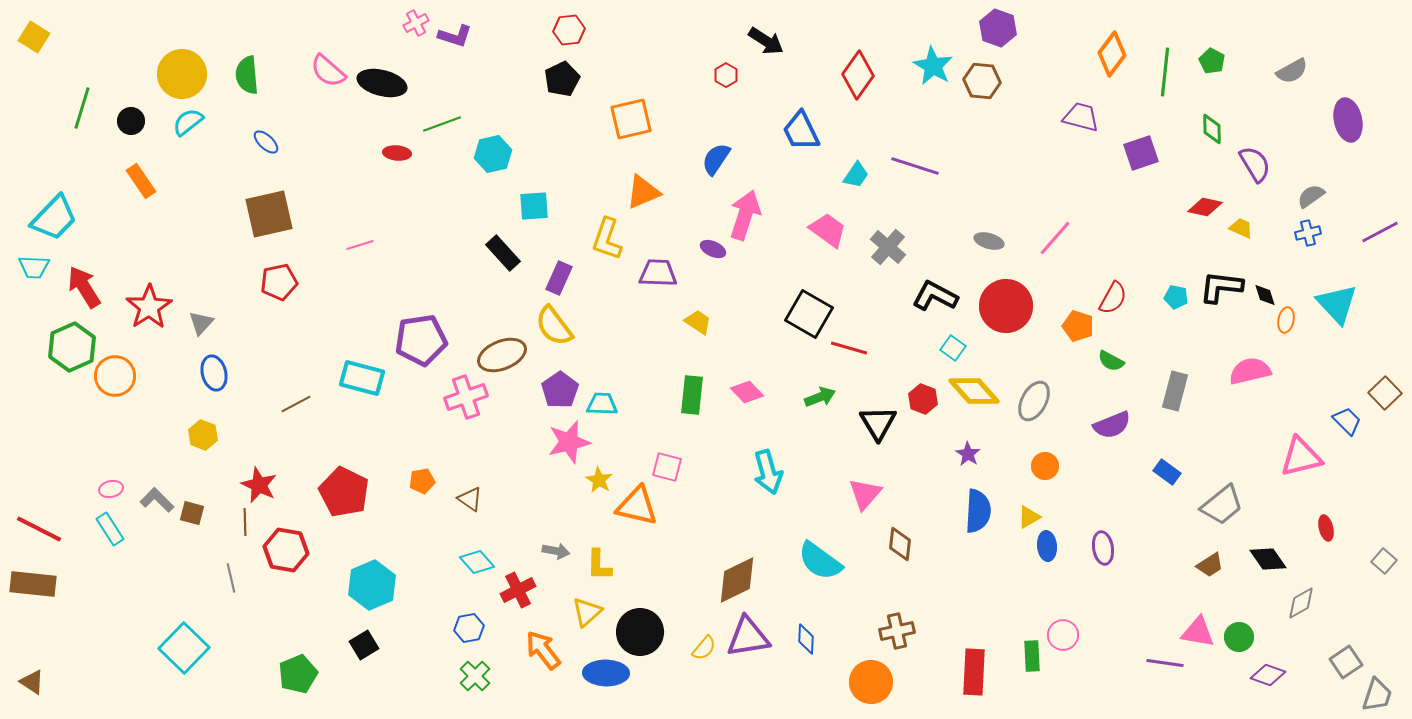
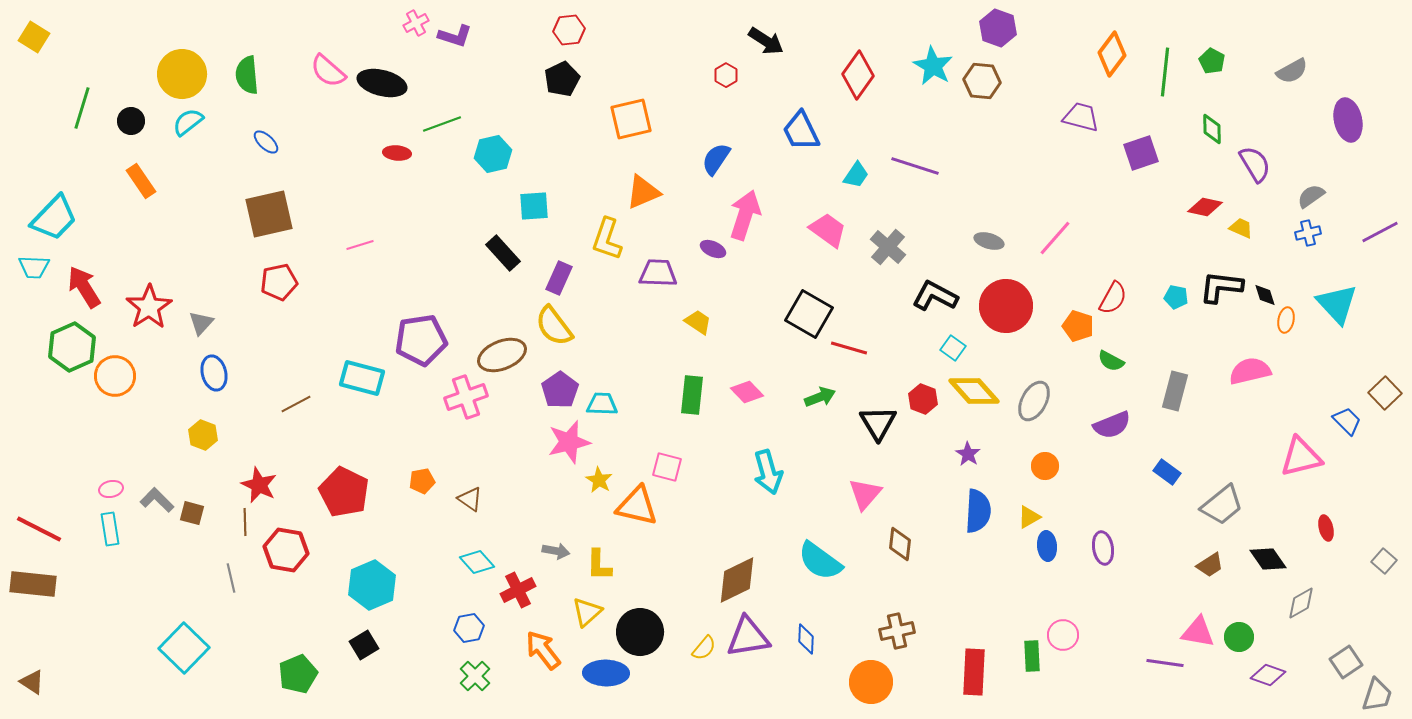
cyan rectangle at (110, 529): rotated 24 degrees clockwise
